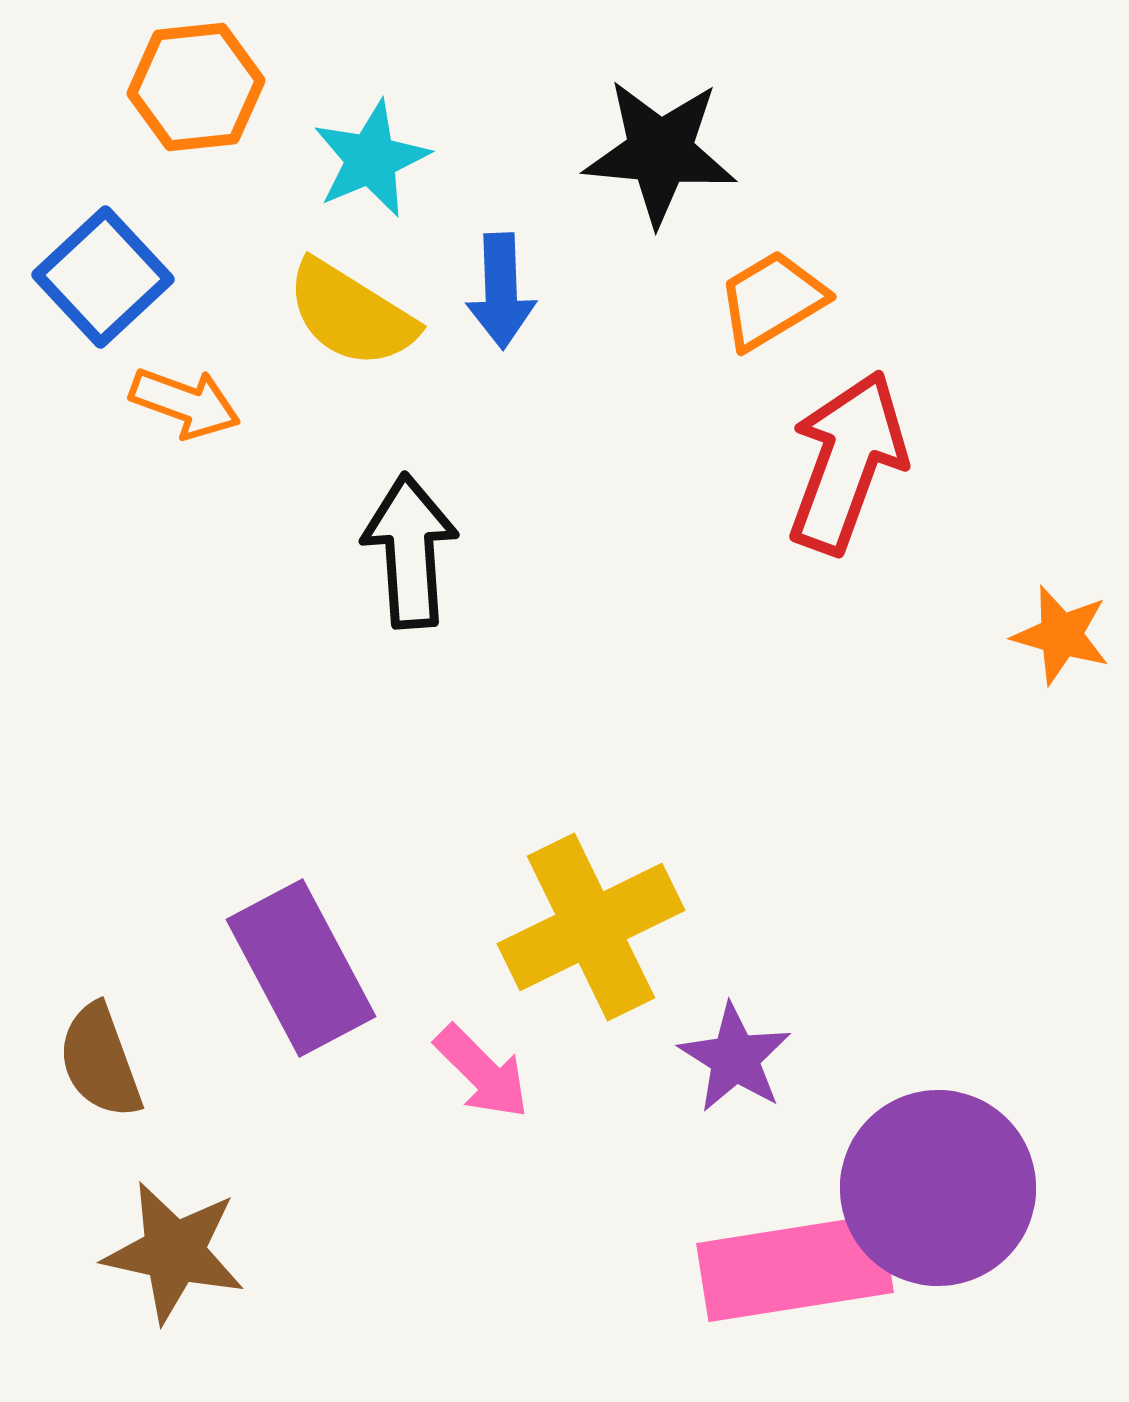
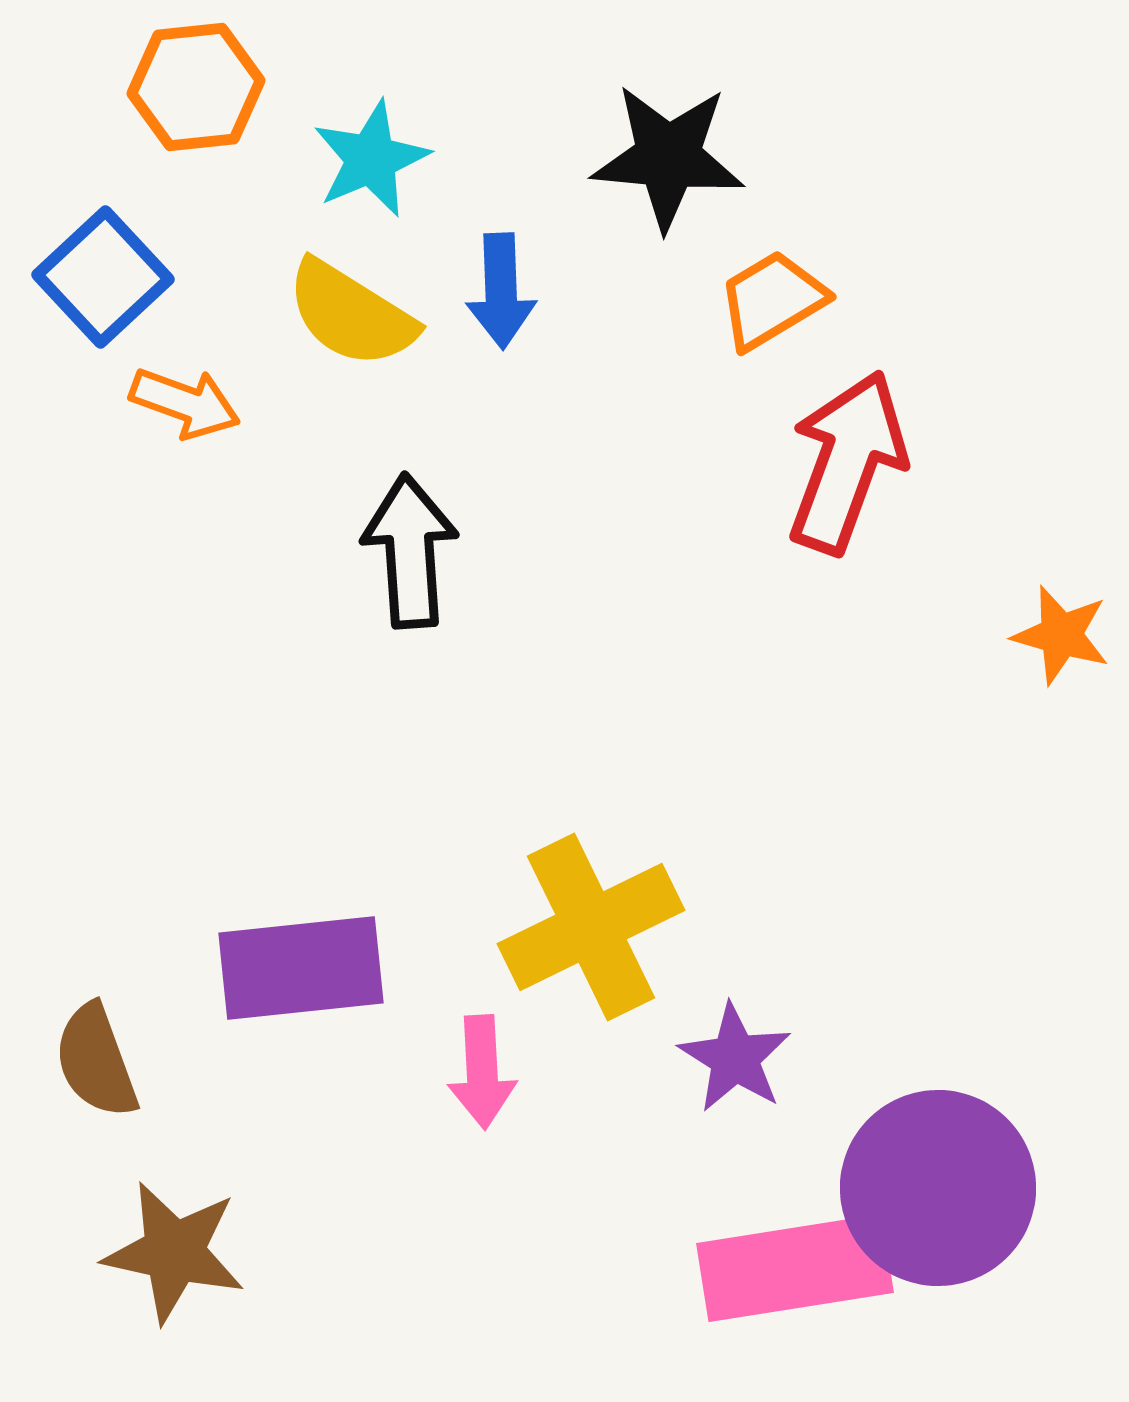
black star: moved 8 px right, 5 px down
purple rectangle: rotated 68 degrees counterclockwise
brown semicircle: moved 4 px left
pink arrow: rotated 42 degrees clockwise
